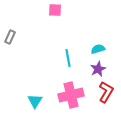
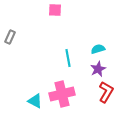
pink cross: moved 9 px left, 1 px up
cyan triangle: rotated 35 degrees counterclockwise
